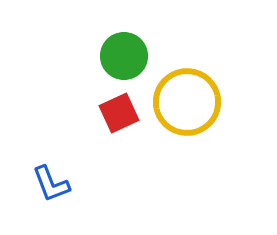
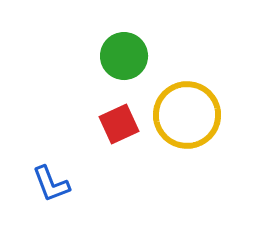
yellow circle: moved 13 px down
red square: moved 11 px down
